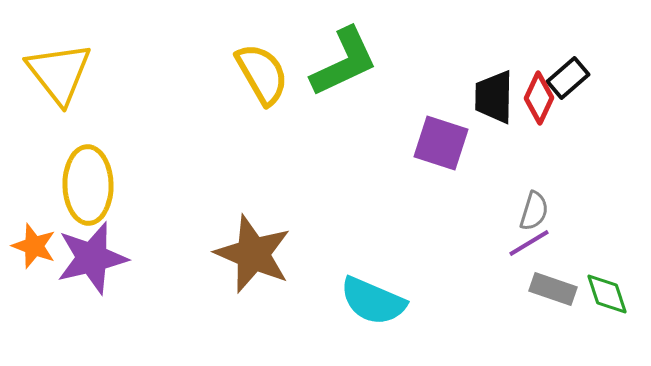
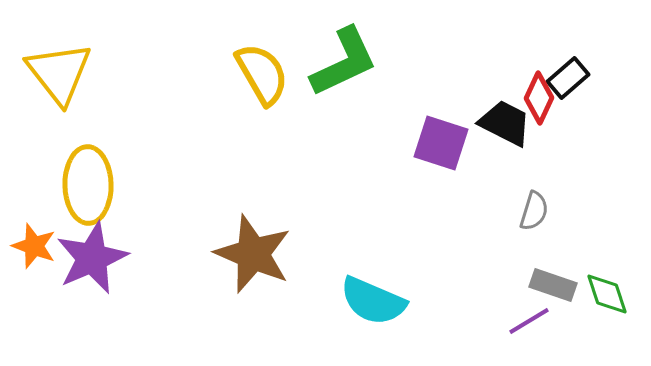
black trapezoid: moved 11 px right, 26 px down; rotated 116 degrees clockwise
purple line: moved 78 px down
purple star: rotated 10 degrees counterclockwise
gray rectangle: moved 4 px up
